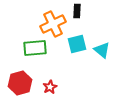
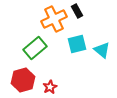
black rectangle: rotated 32 degrees counterclockwise
orange cross: moved 1 px right, 5 px up
green rectangle: rotated 35 degrees counterclockwise
red hexagon: moved 3 px right, 3 px up
